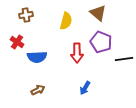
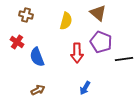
brown cross: rotated 24 degrees clockwise
blue semicircle: rotated 72 degrees clockwise
